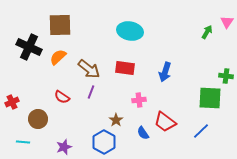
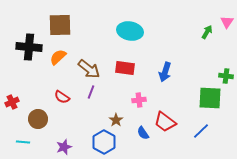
black cross: rotated 20 degrees counterclockwise
